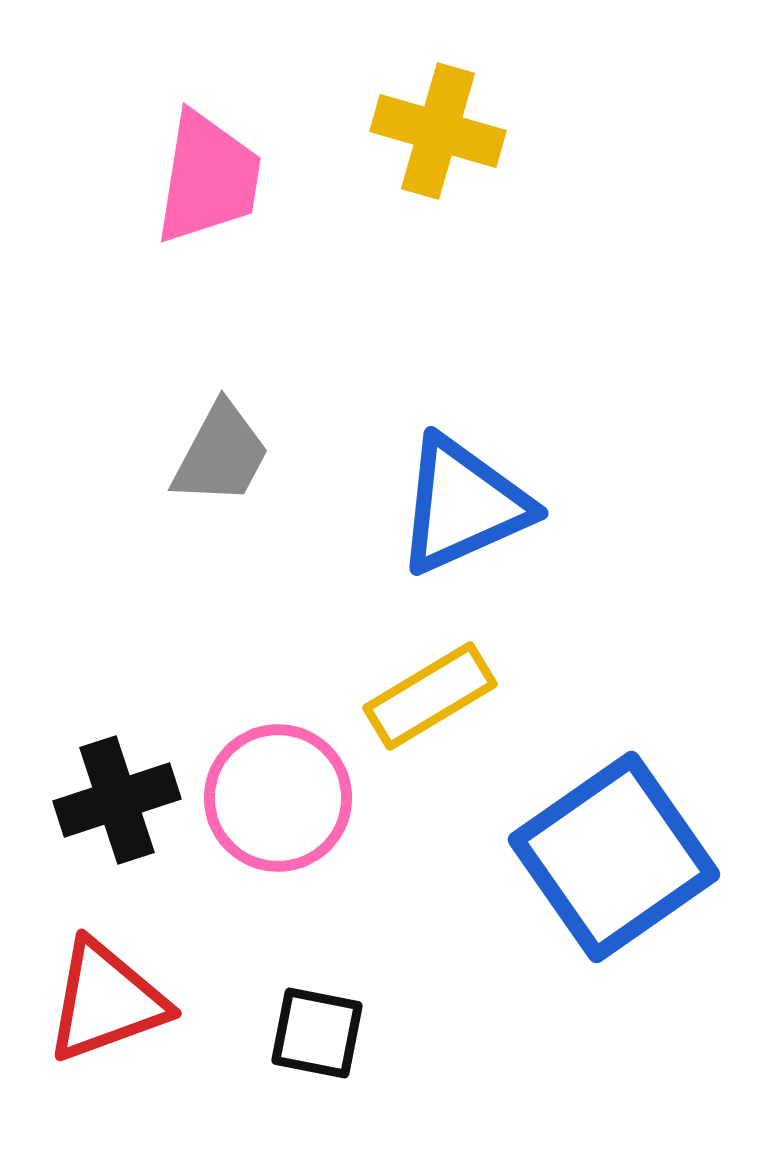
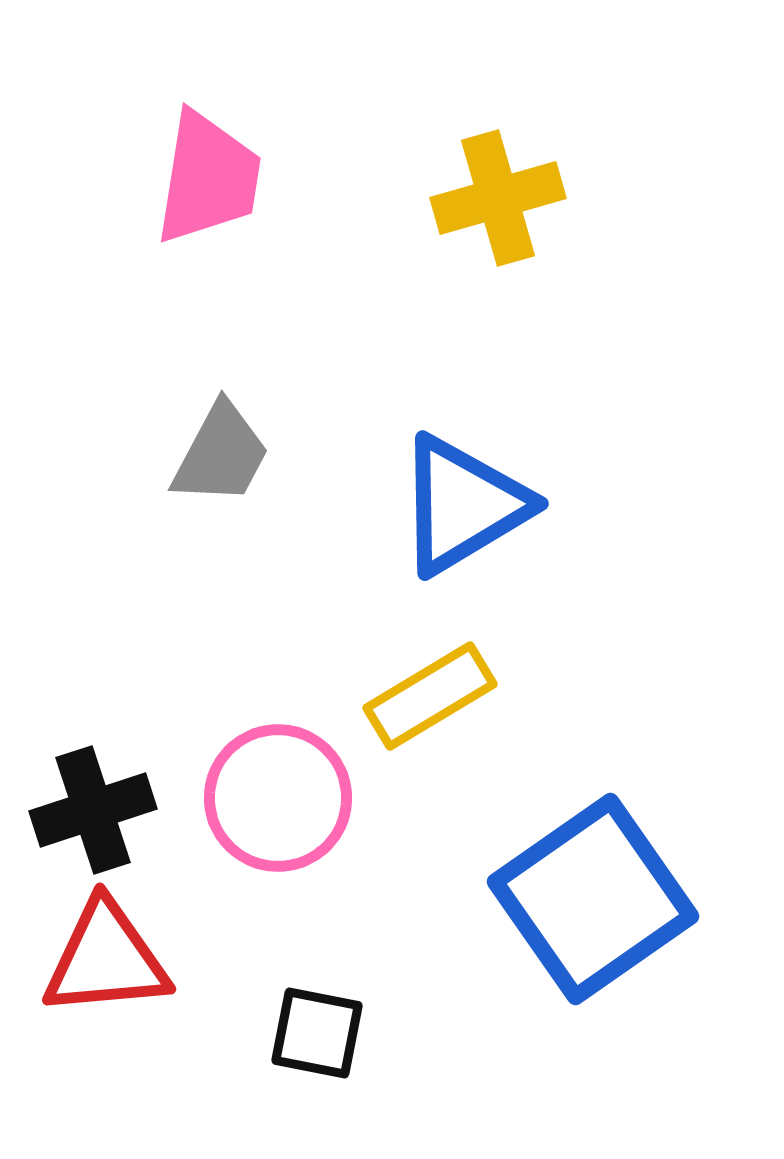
yellow cross: moved 60 px right, 67 px down; rotated 32 degrees counterclockwise
blue triangle: rotated 7 degrees counterclockwise
black cross: moved 24 px left, 10 px down
blue square: moved 21 px left, 42 px down
red triangle: moved 42 px up; rotated 15 degrees clockwise
